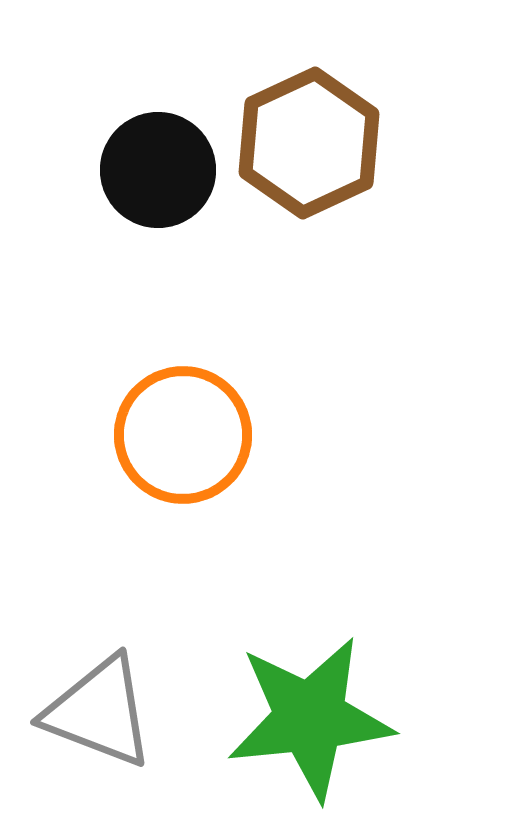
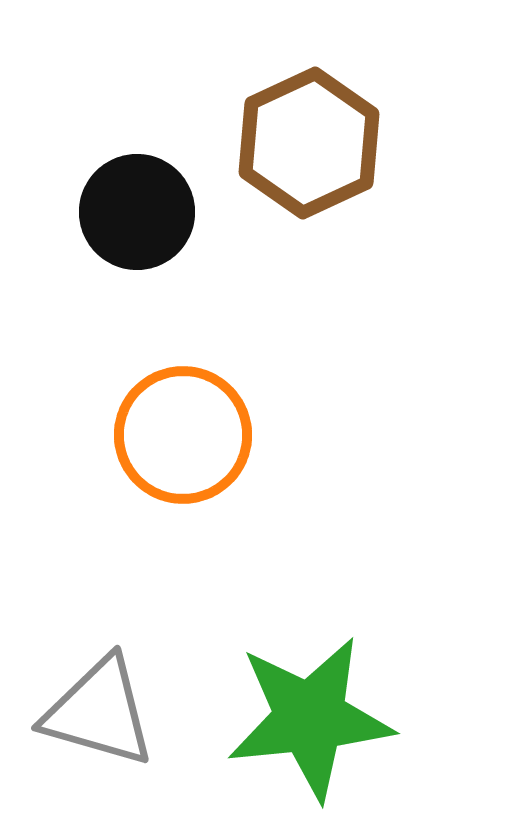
black circle: moved 21 px left, 42 px down
gray triangle: rotated 5 degrees counterclockwise
